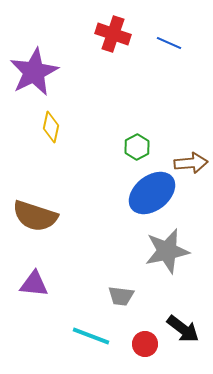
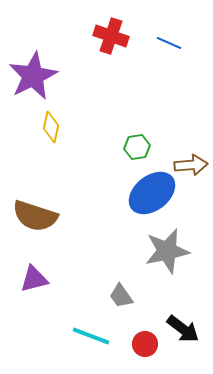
red cross: moved 2 px left, 2 px down
purple star: moved 1 px left, 4 px down
green hexagon: rotated 20 degrees clockwise
brown arrow: moved 2 px down
purple triangle: moved 5 px up; rotated 20 degrees counterclockwise
gray trapezoid: rotated 48 degrees clockwise
